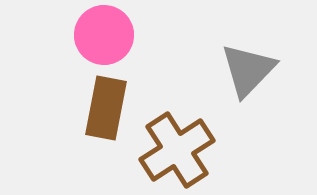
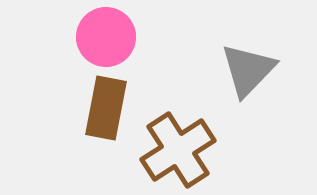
pink circle: moved 2 px right, 2 px down
brown cross: moved 1 px right
